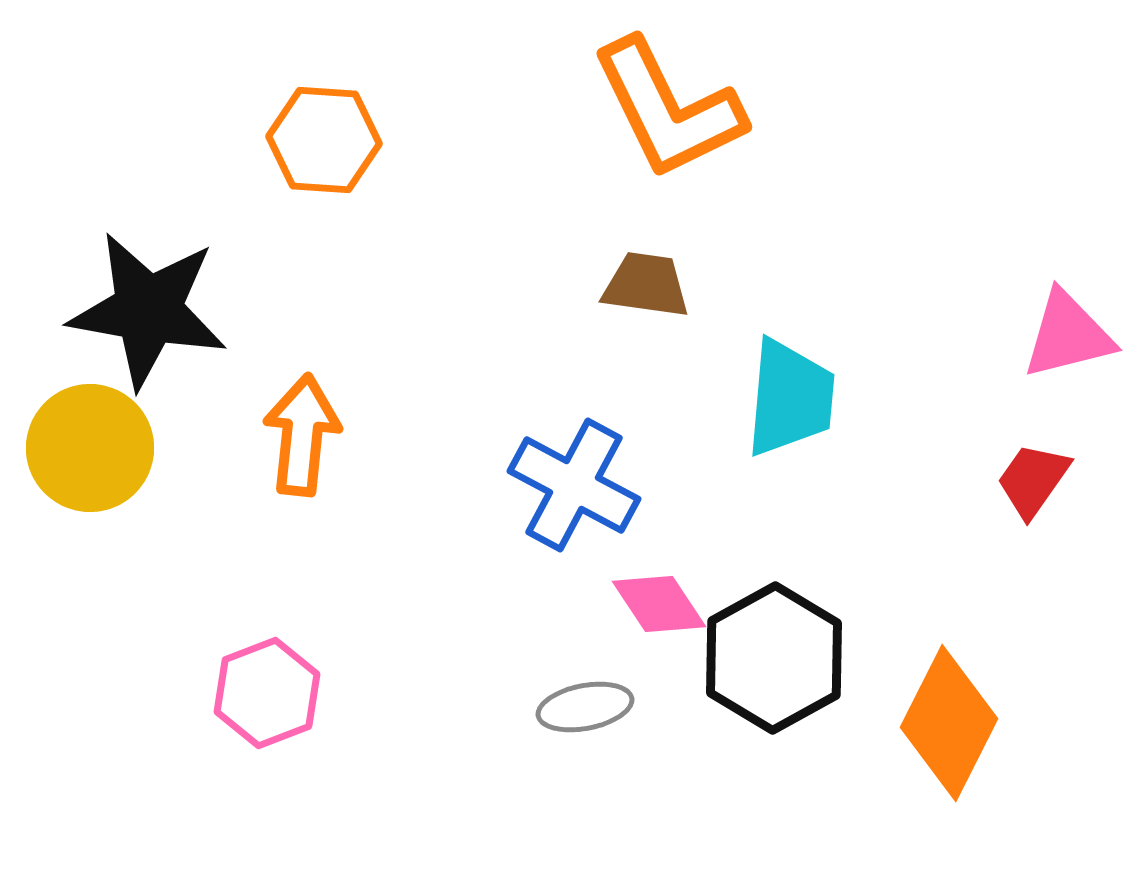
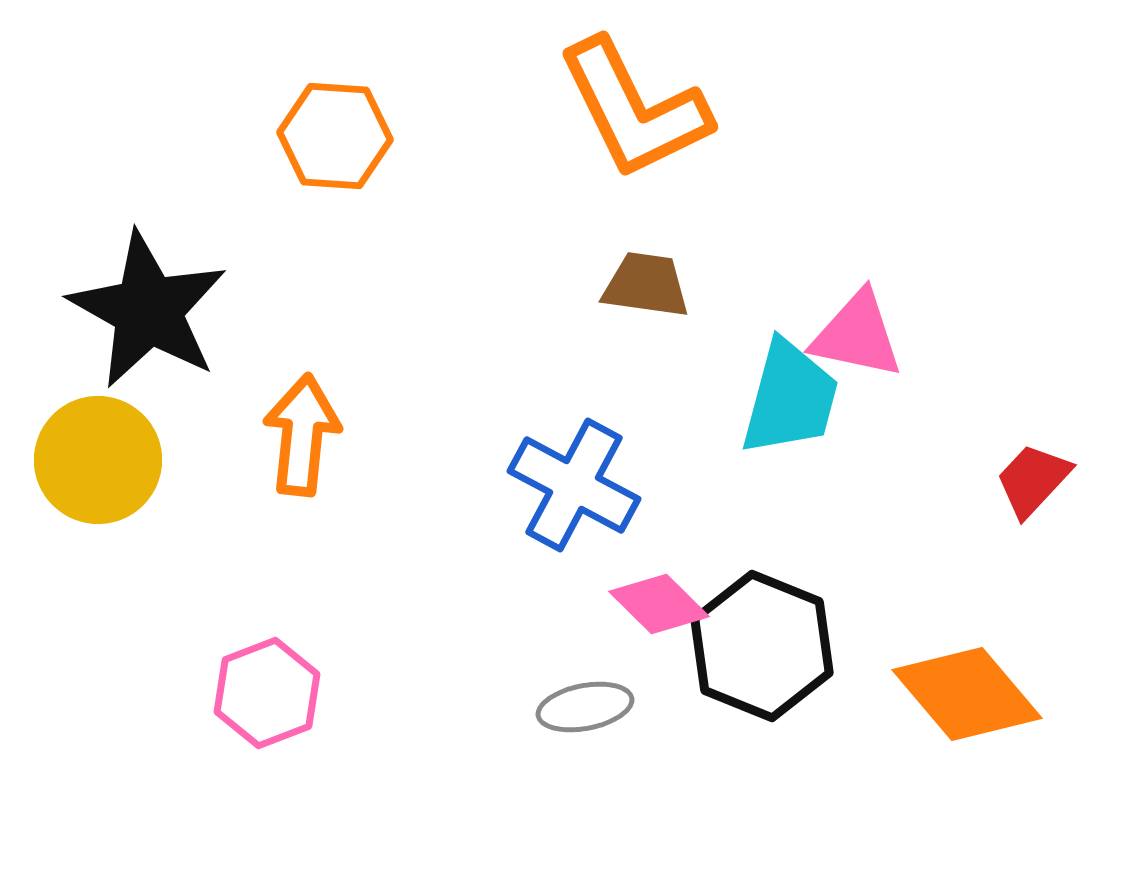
orange L-shape: moved 34 px left
orange hexagon: moved 11 px right, 4 px up
black star: rotated 19 degrees clockwise
pink triangle: moved 211 px left; rotated 26 degrees clockwise
cyan trapezoid: rotated 10 degrees clockwise
yellow circle: moved 8 px right, 12 px down
red trapezoid: rotated 8 degrees clockwise
pink diamond: rotated 12 degrees counterclockwise
black hexagon: moved 12 px left, 12 px up; rotated 9 degrees counterclockwise
orange diamond: moved 18 px right, 29 px up; rotated 67 degrees counterclockwise
